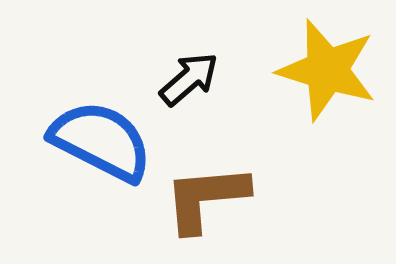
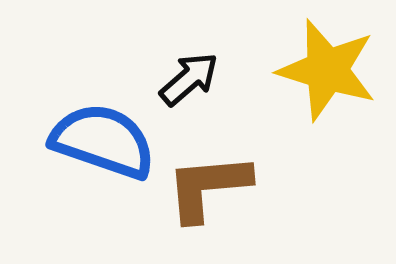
blue semicircle: moved 2 px right; rotated 8 degrees counterclockwise
brown L-shape: moved 2 px right, 11 px up
